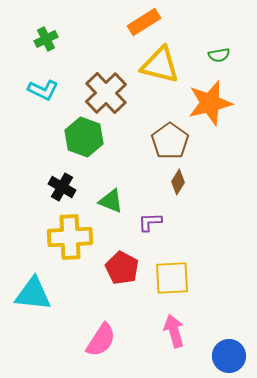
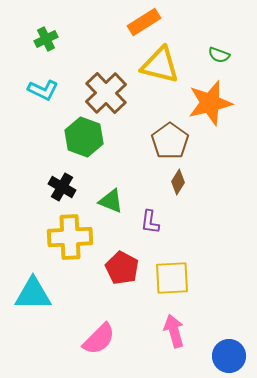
green semicircle: rotated 30 degrees clockwise
purple L-shape: rotated 80 degrees counterclockwise
cyan triangle: rotated 6 degrees counterclockwise
pink semicircle: moved 2 px left, 1 px up; rotated 12 degrees clockwise
